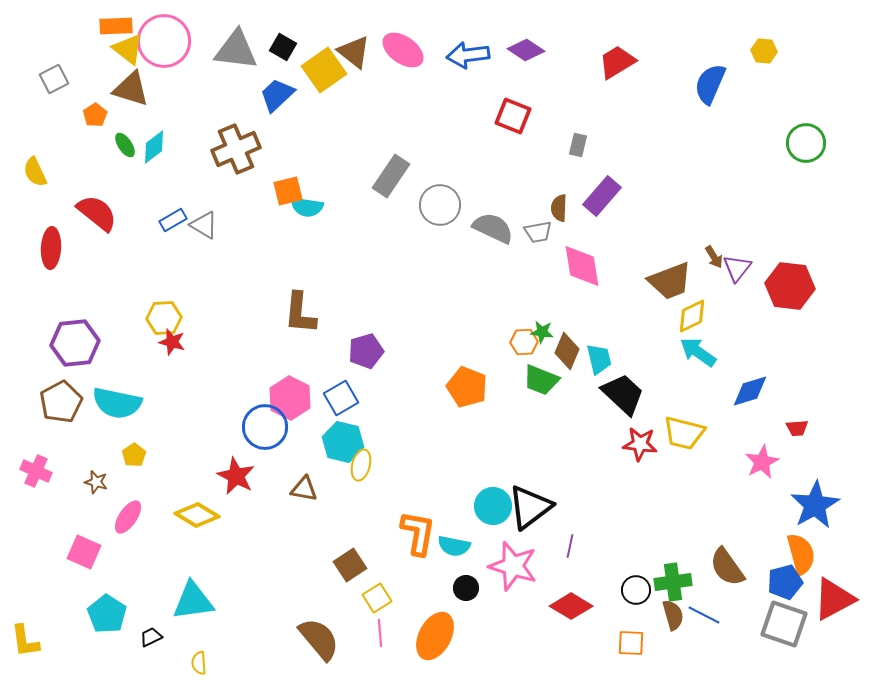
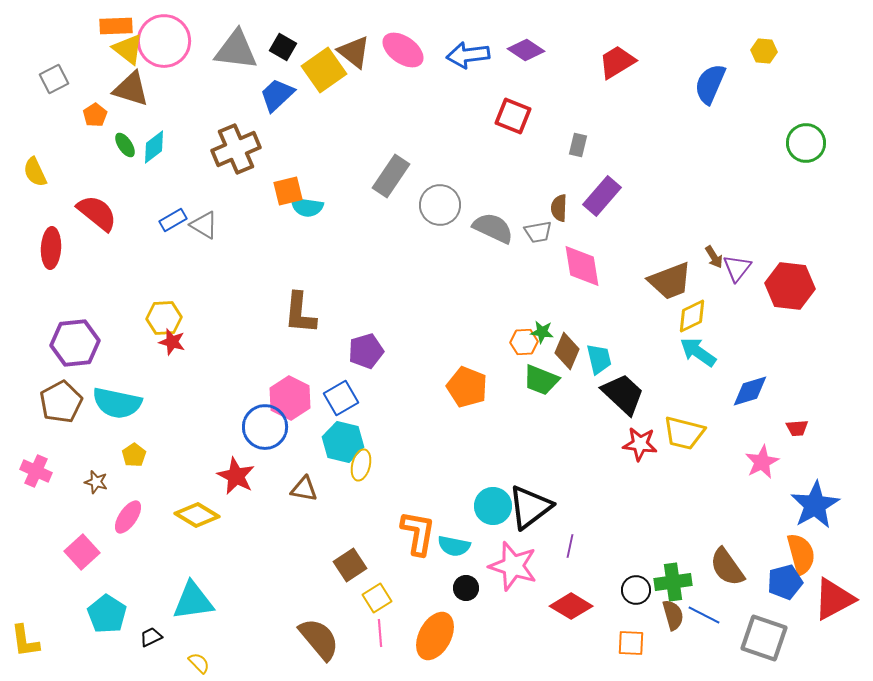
pink square at (84, 552): moved 2 px left; rotated 24 degrees clockwise
gray square at (784, 624): moved 20 px left, 14 px down
yellow semicircle at (199, 663): rotated 140 degrees clockwise
